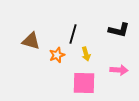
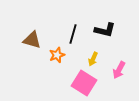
black L-shape: moved 14 px left
brown triangle: moved 1 px right, 1 px up
yellow arrow: moved 7 px right, 5 px down; rotated 40 degrees clockwise
pink arrow: rotated 114 degrees clockwise
pink square: rotated 30 degrees clockwise
